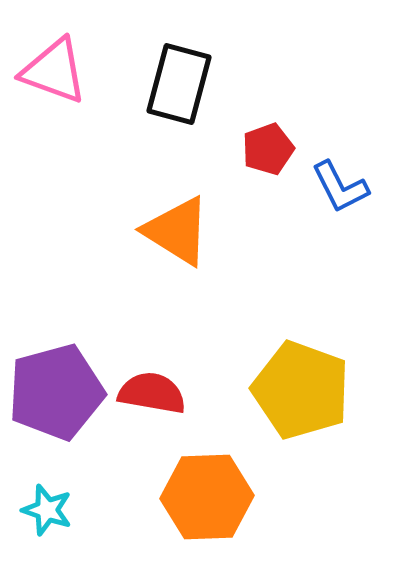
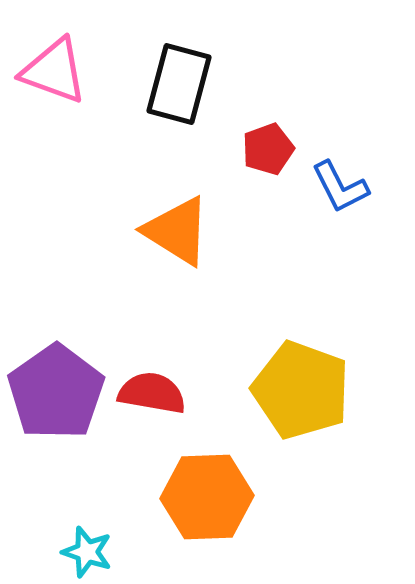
purple pentagon: rotated 20 degrees counterclockwise
cyan star: moved 40 px right, 42 px down
